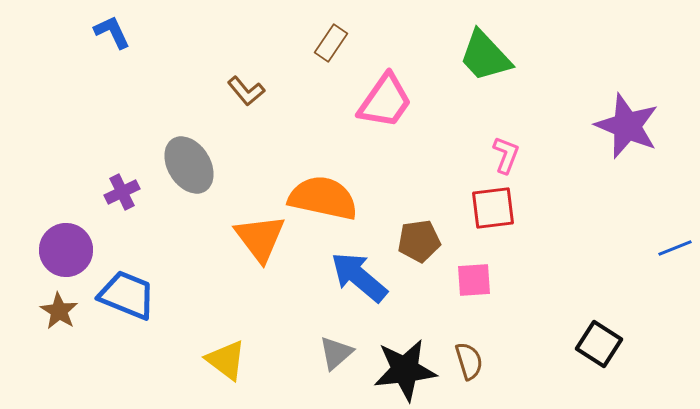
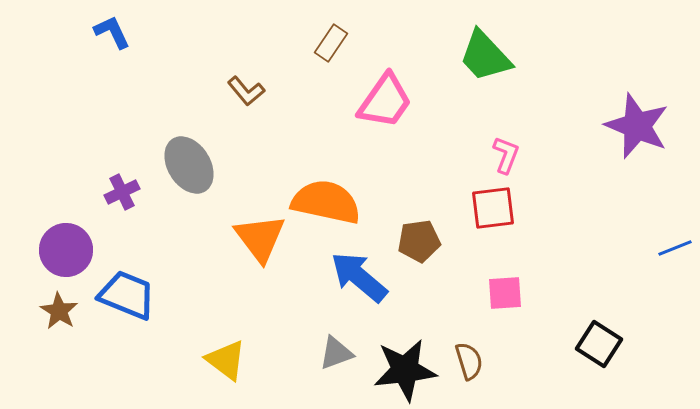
purple star: moved 10 px right
orange semicircle: moved 3 px right, 4 px down
pink square: moved 31 px right, 13 px down
gray triangle: rotated 21 degrees clockwise
